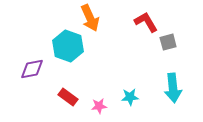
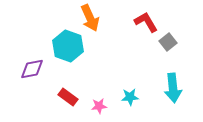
gray square: rotated 24 degrees counterclockwise
